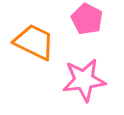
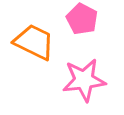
pink pentagon: moved 5 px left
